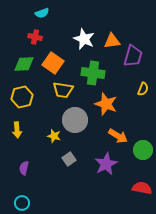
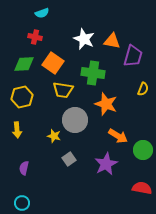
orange triangle: rotated 18 degrees clockwise
